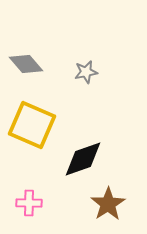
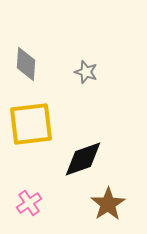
gray diamond: rotated 44 degrees clockwise
gray star: rotated 30 degrees clockwise
yellow square: moved 1 px left, 1 px up; rotated 30 degrees counterclockwise
pink cross: rotated 35 degrees counterclockwise
